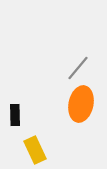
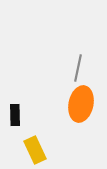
gray line: rotated 28 degrees counterclockwise
